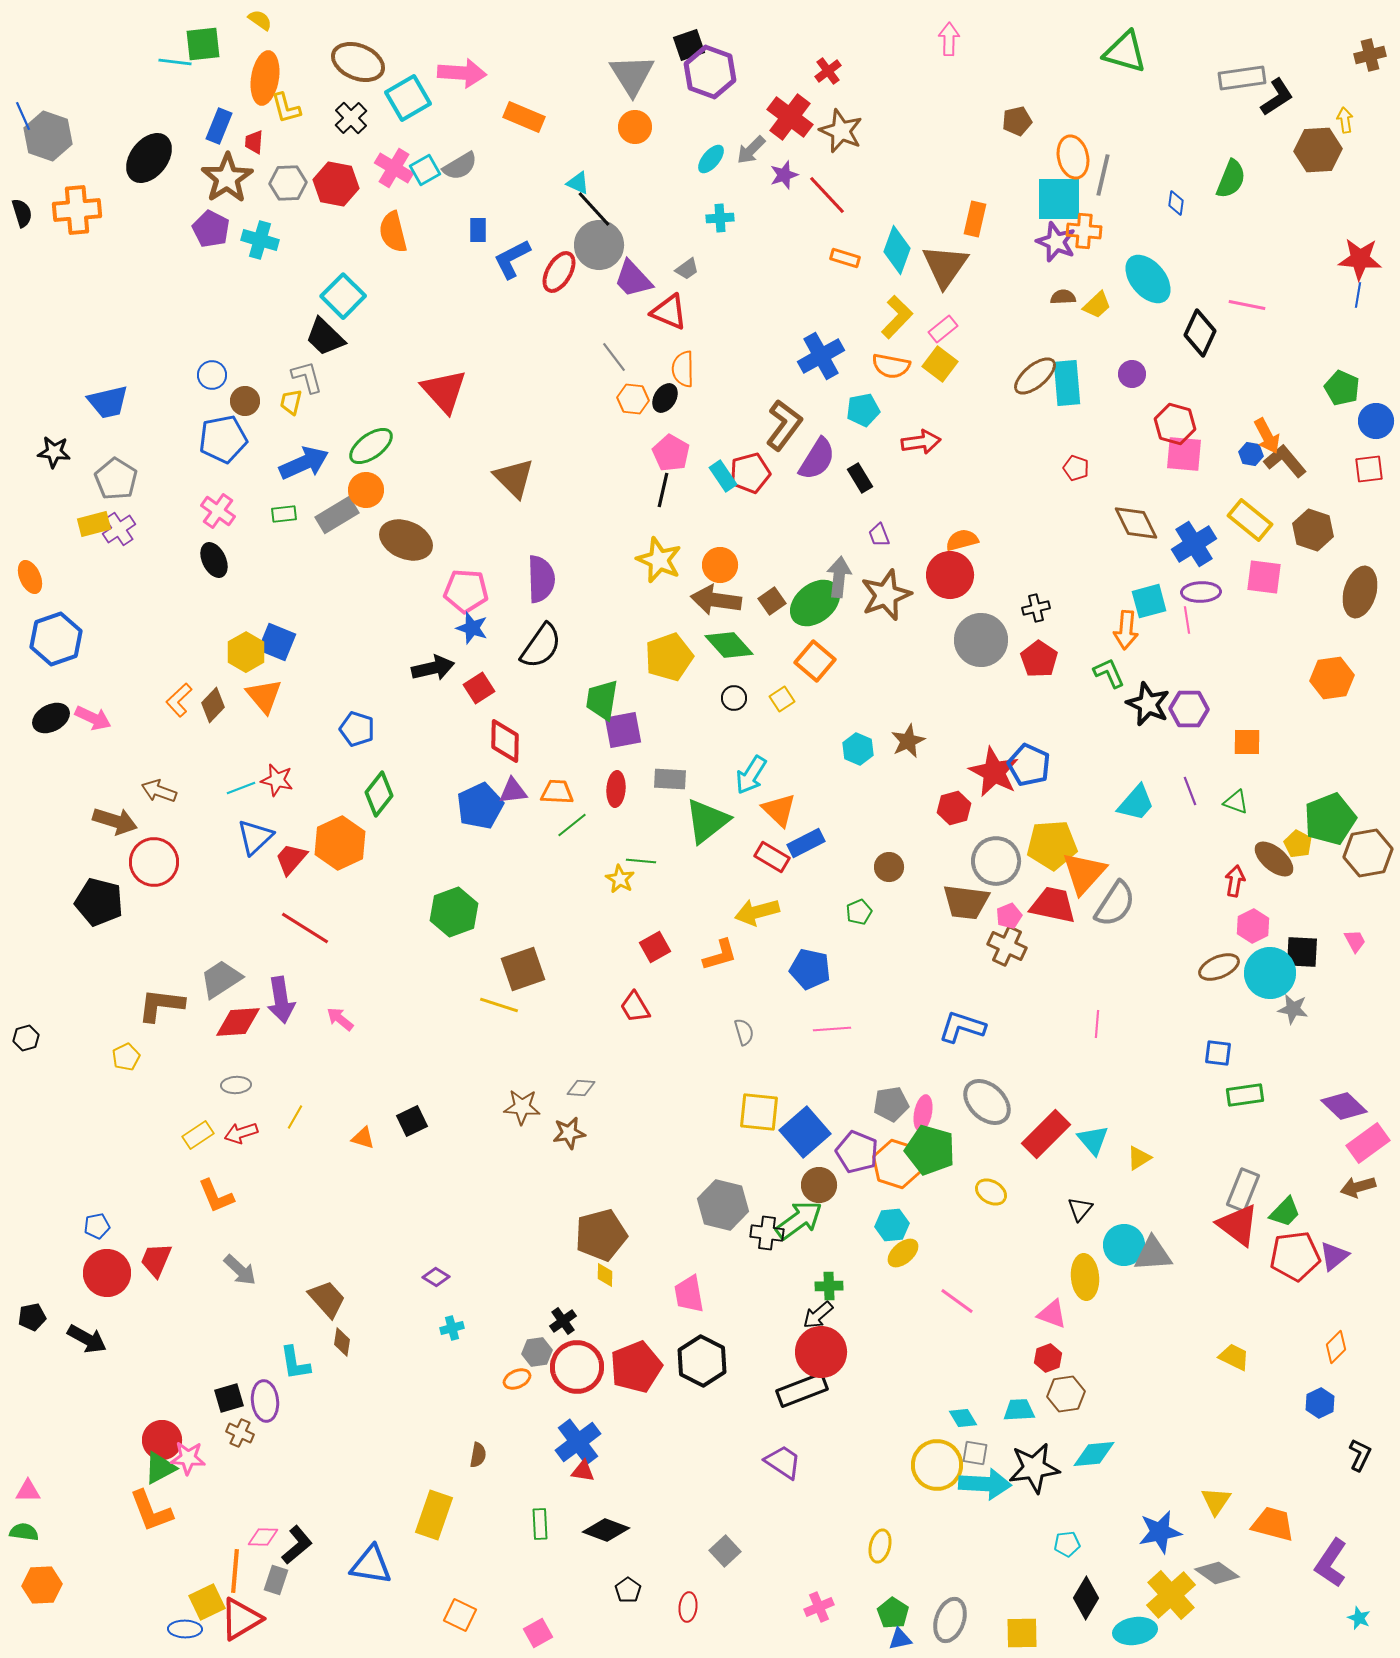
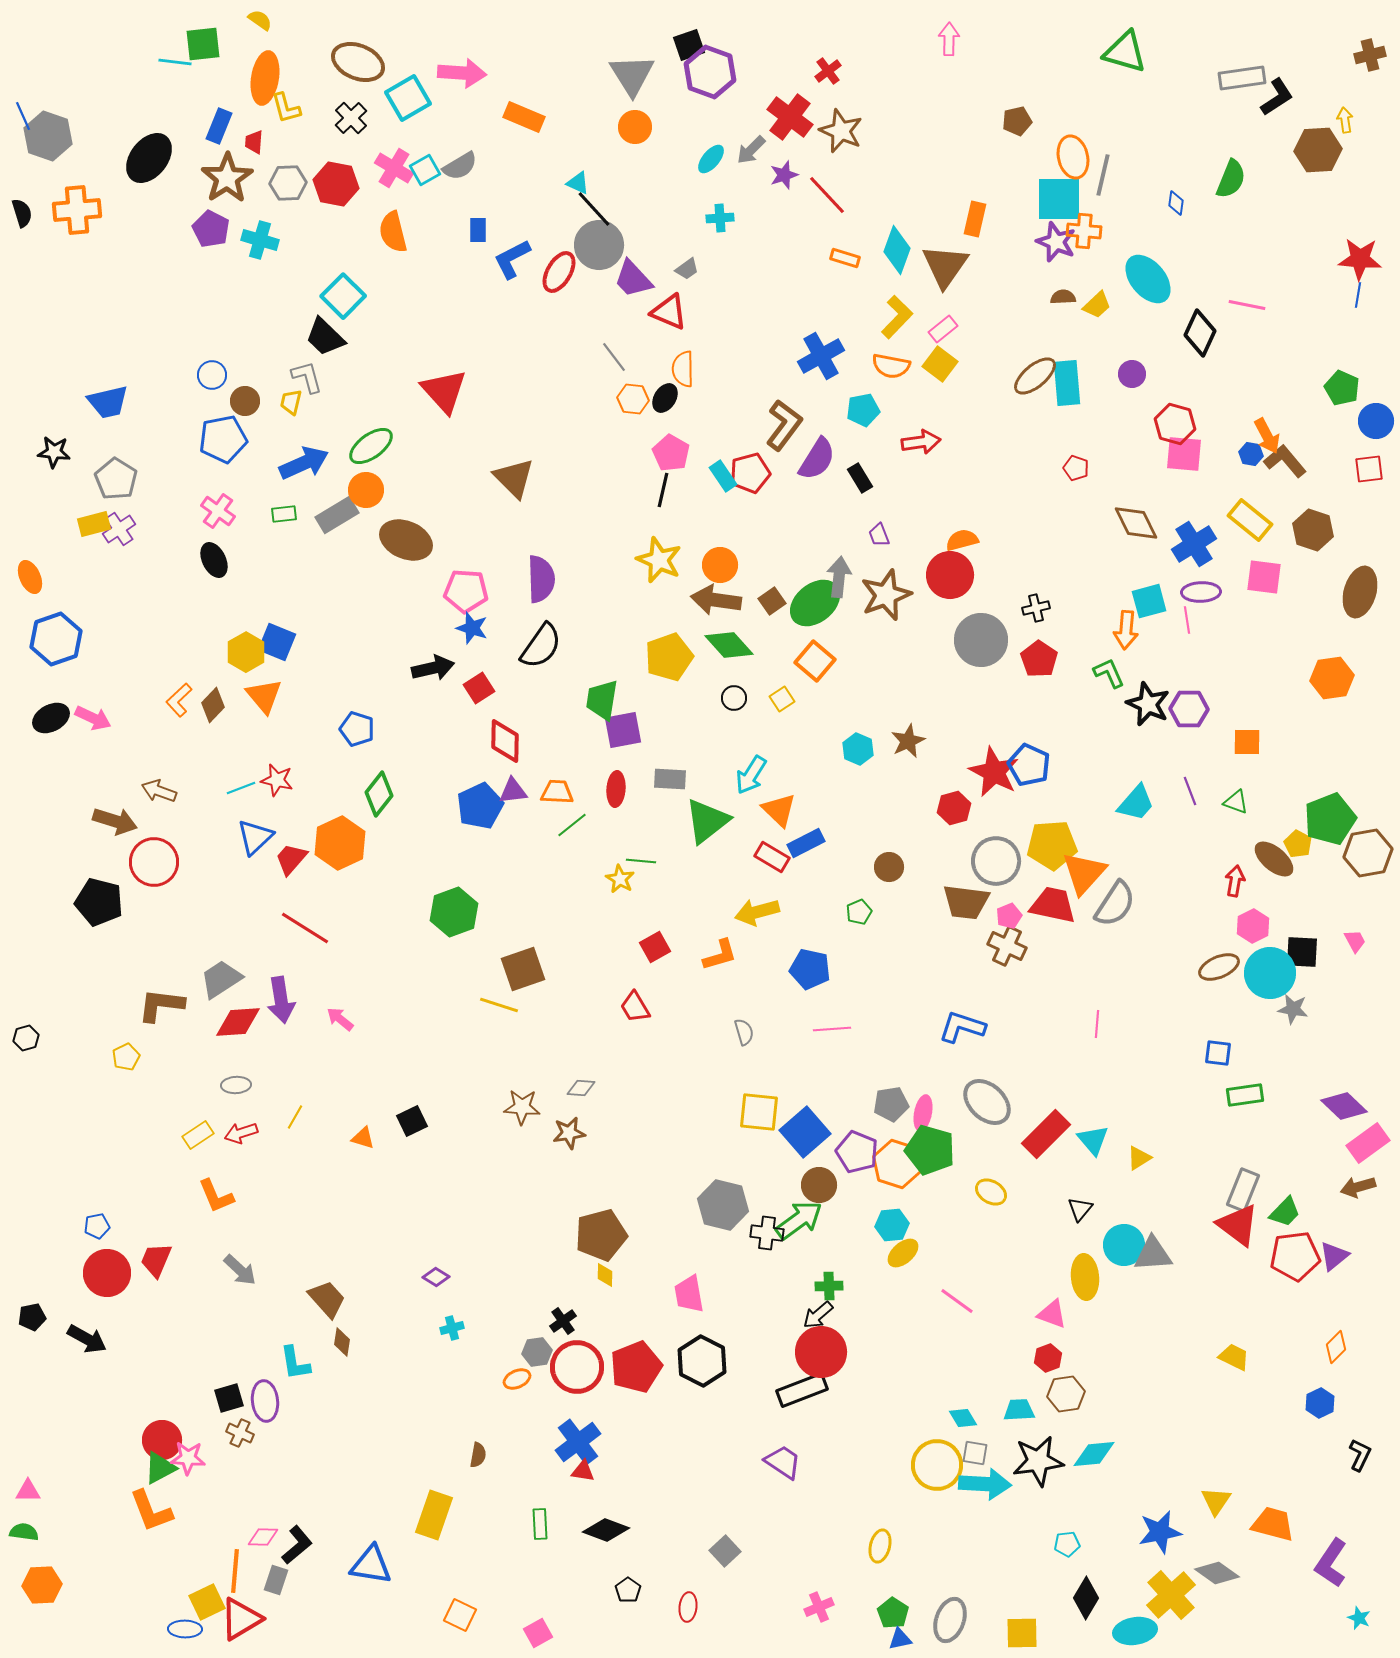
black star at (1034, 1468): moved 4 px right, 7 px up
